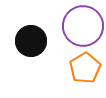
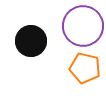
orange pentagon: rotated 28 degrees counterclockwise
